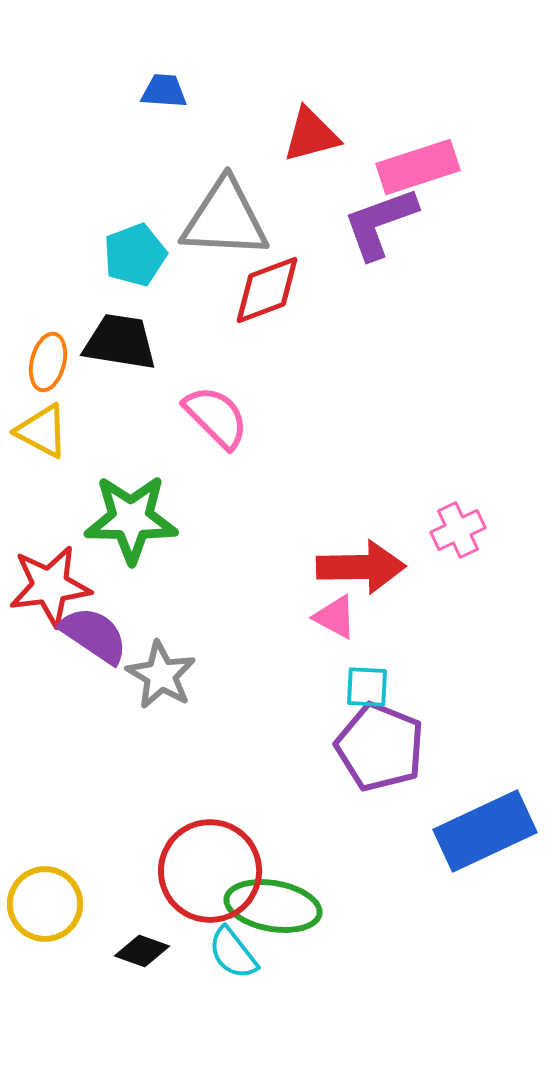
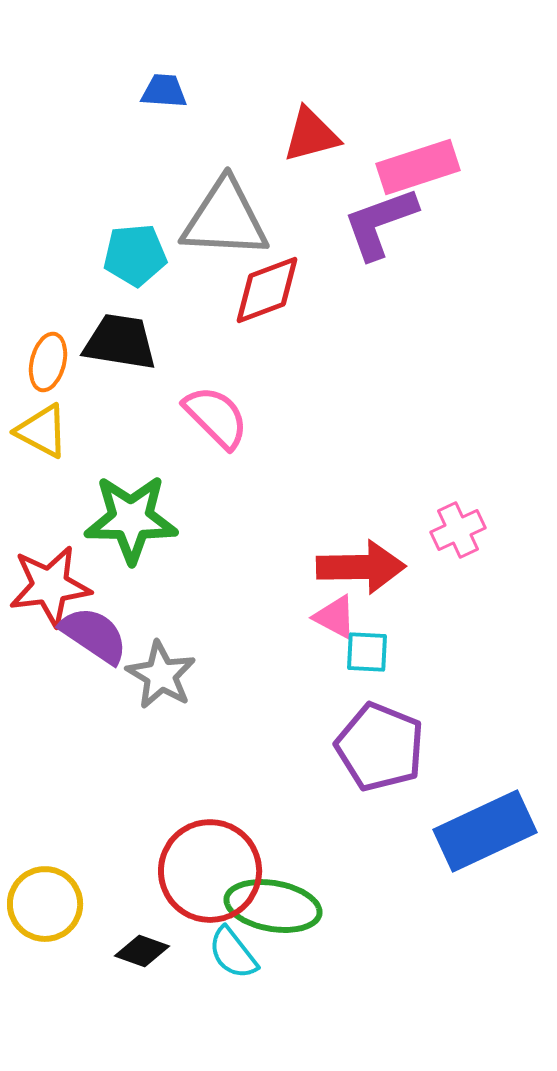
cyan pentagon: rotated 16 degrees clockwise
cyan square: moved 35 px up
